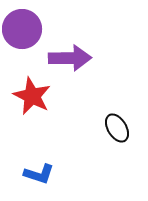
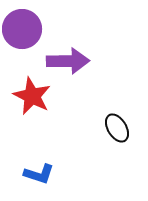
purple arrow: moved 2 px left, 3 px down
